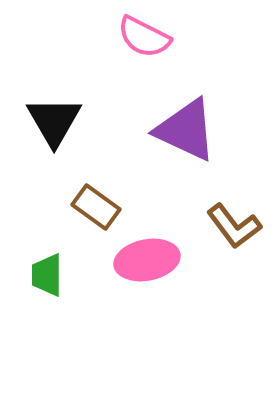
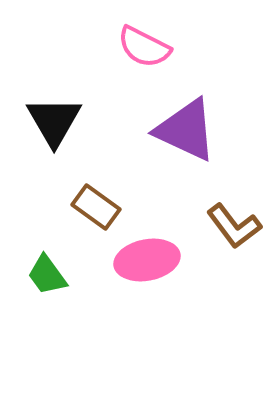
pink semicircle: moved 10 px down
green trapezoid: rotated 36 degrees counterclockwise
